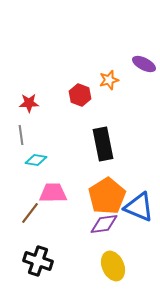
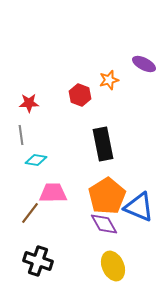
purple diamond: rotated 68 degrees clockwise
